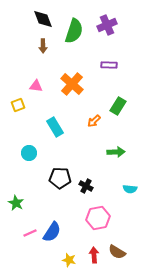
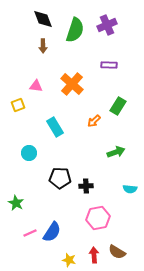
green semicircle: moved 1 px right, 1 px up
green arrow: rotated 18 degrees counterclockwise
black cross: rotated 32 degrees counterclockwise
